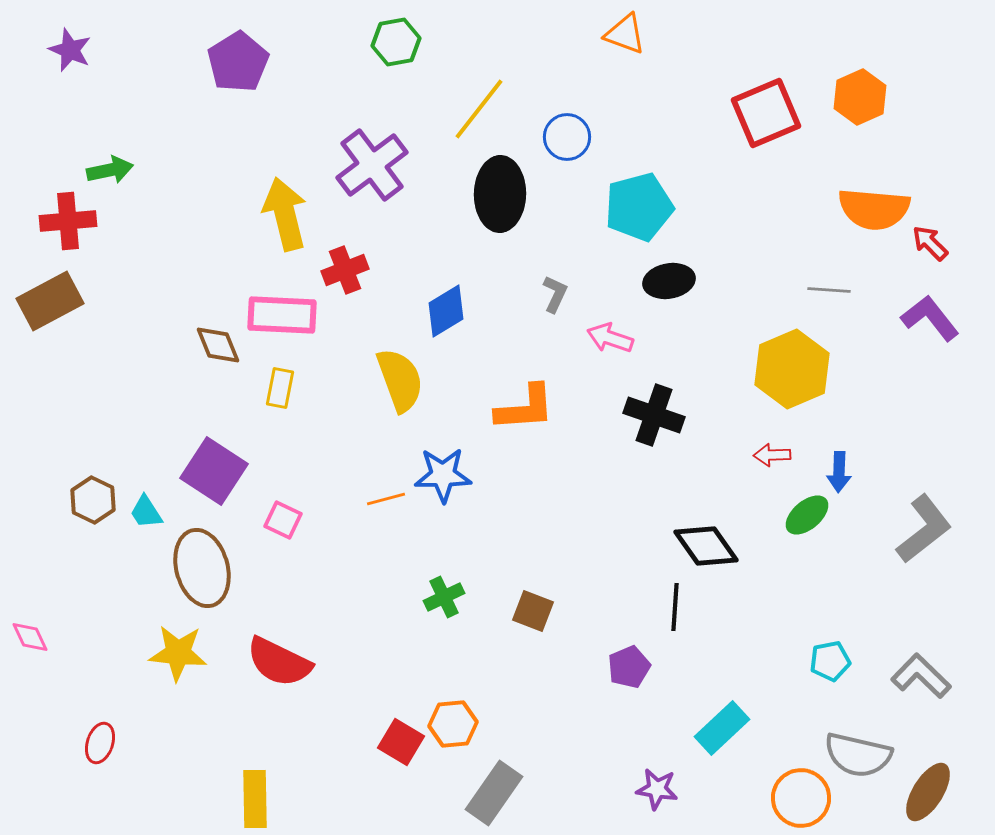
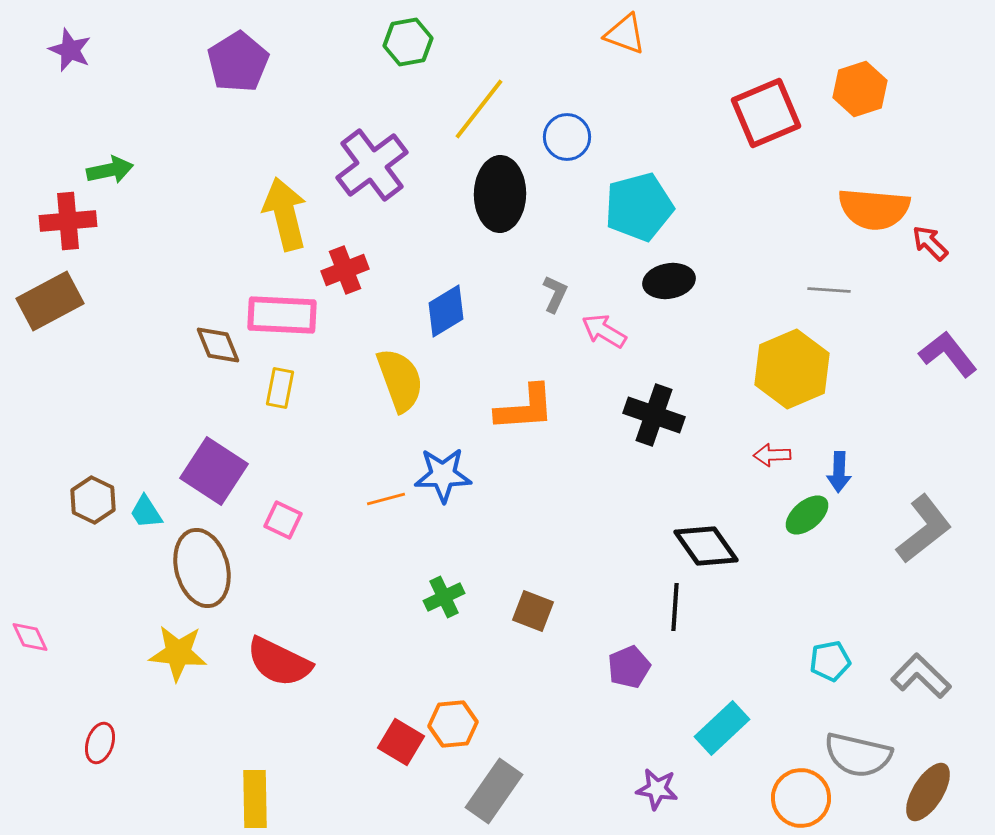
green hexagon at (396, 42): moved 12 px right
orange hexagon at (860, 97): moved 8 px up; rotated 6 degrees clockwise
purple L-shape at (930, 318): moved 18 px right, 36 px down
pink arrow at (610, 338): moved 6 px left, 7 px up; rotated 12 degrees clockwise
gray rectangle at (494, 793): moved 2 px up
